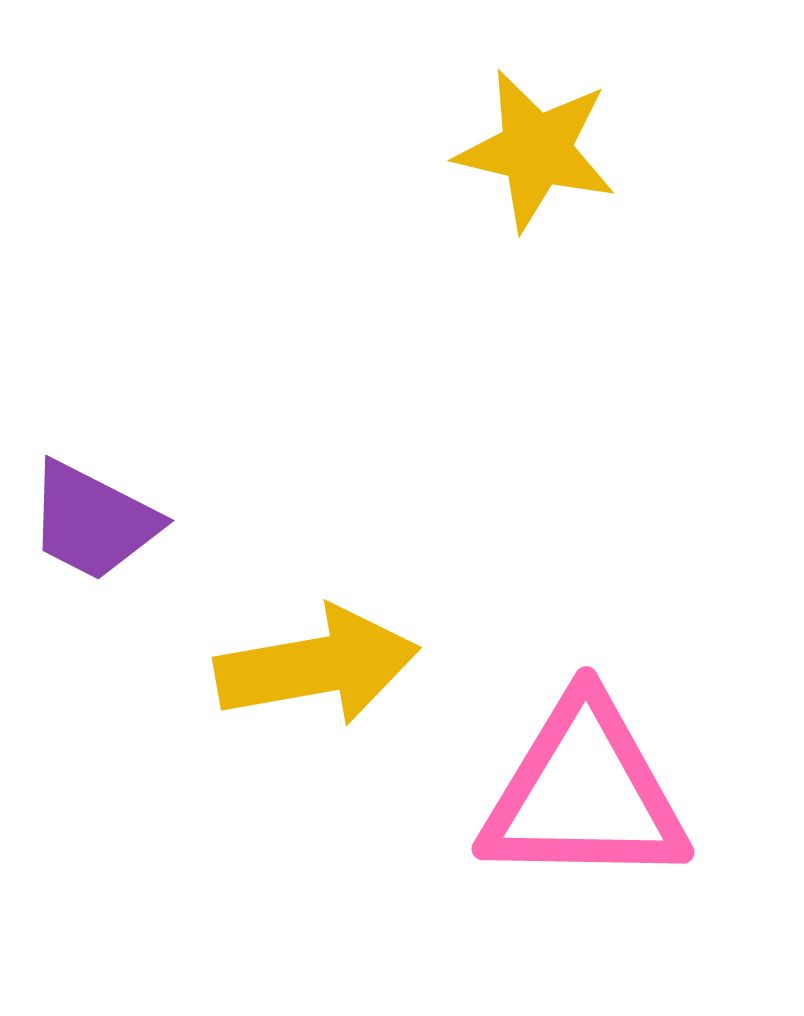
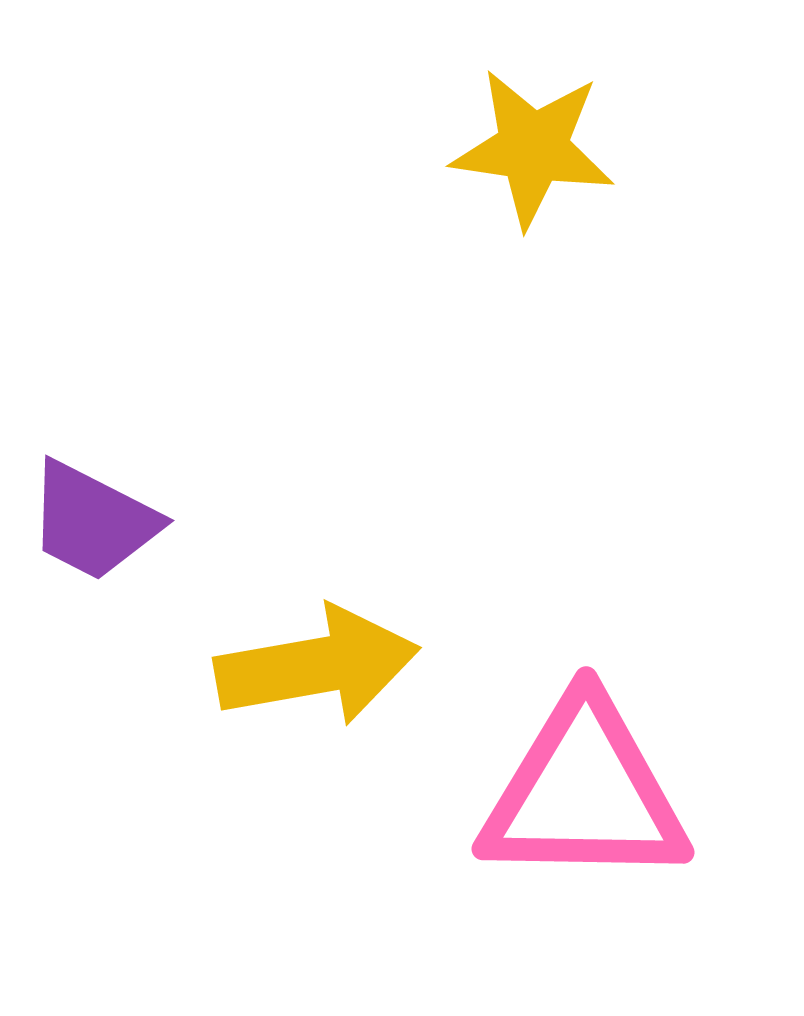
yellow star: moved 3 px left, 2 px up; rotated 5 degrees counterclockwise
